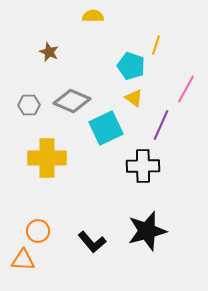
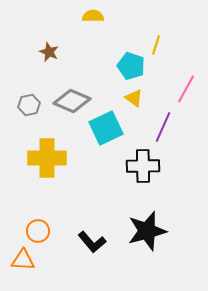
gray hexagon: rotated 10 degrees counterclockwise
purple line: moved 2 px right, 2 px down
